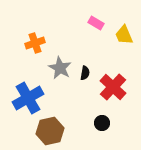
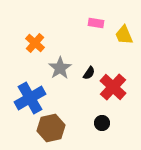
pink rectangle: rotated 21 degrees counterclockwise
orange cross: rotated 30 degrees counterclockwise
gray star: rotated 10 degrees clockwise
black semicircle: moved 4 px right; rotated 24 degrees clockwise
blue cross: moved 2 px right
brown hexagon: moved 1 px right, 3 px up
